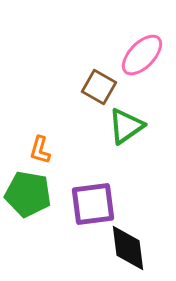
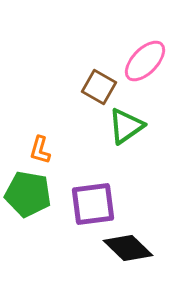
pink ellipse: moved 3 px right, 6 px down
black diamond: rotated 39 degrees counterclockwise
